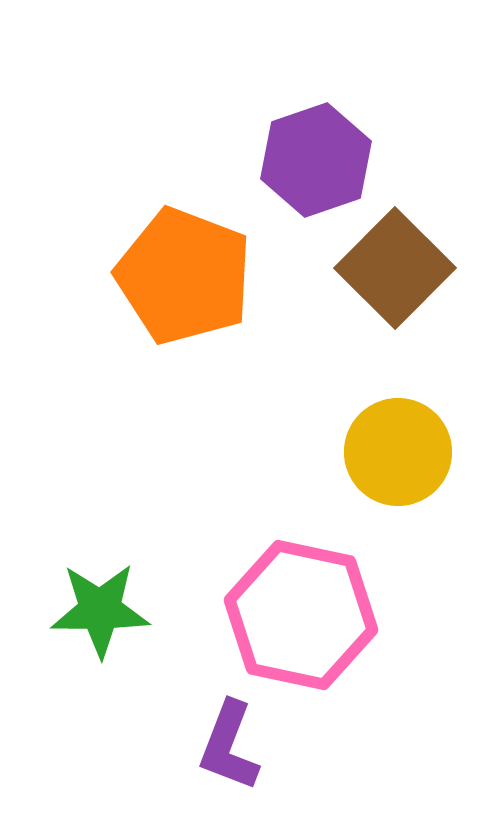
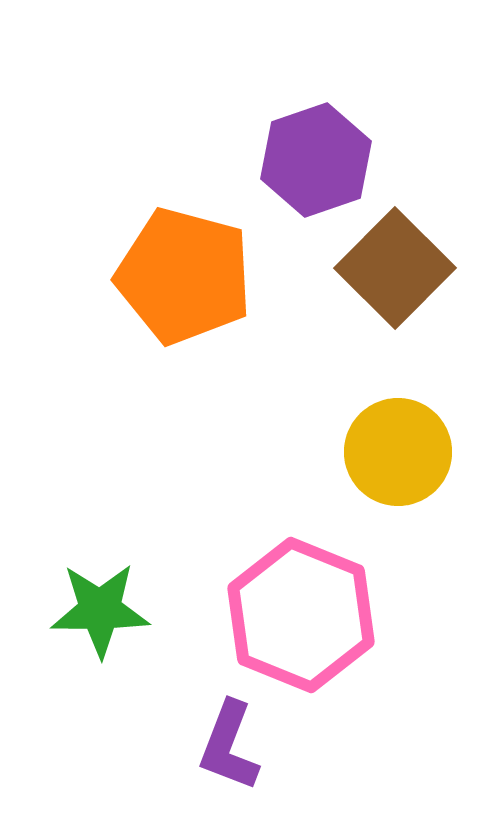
orange pentagon: rotated 6 degrees counterclockwise
pink hexagon: rotated 10 degrees clockwise
